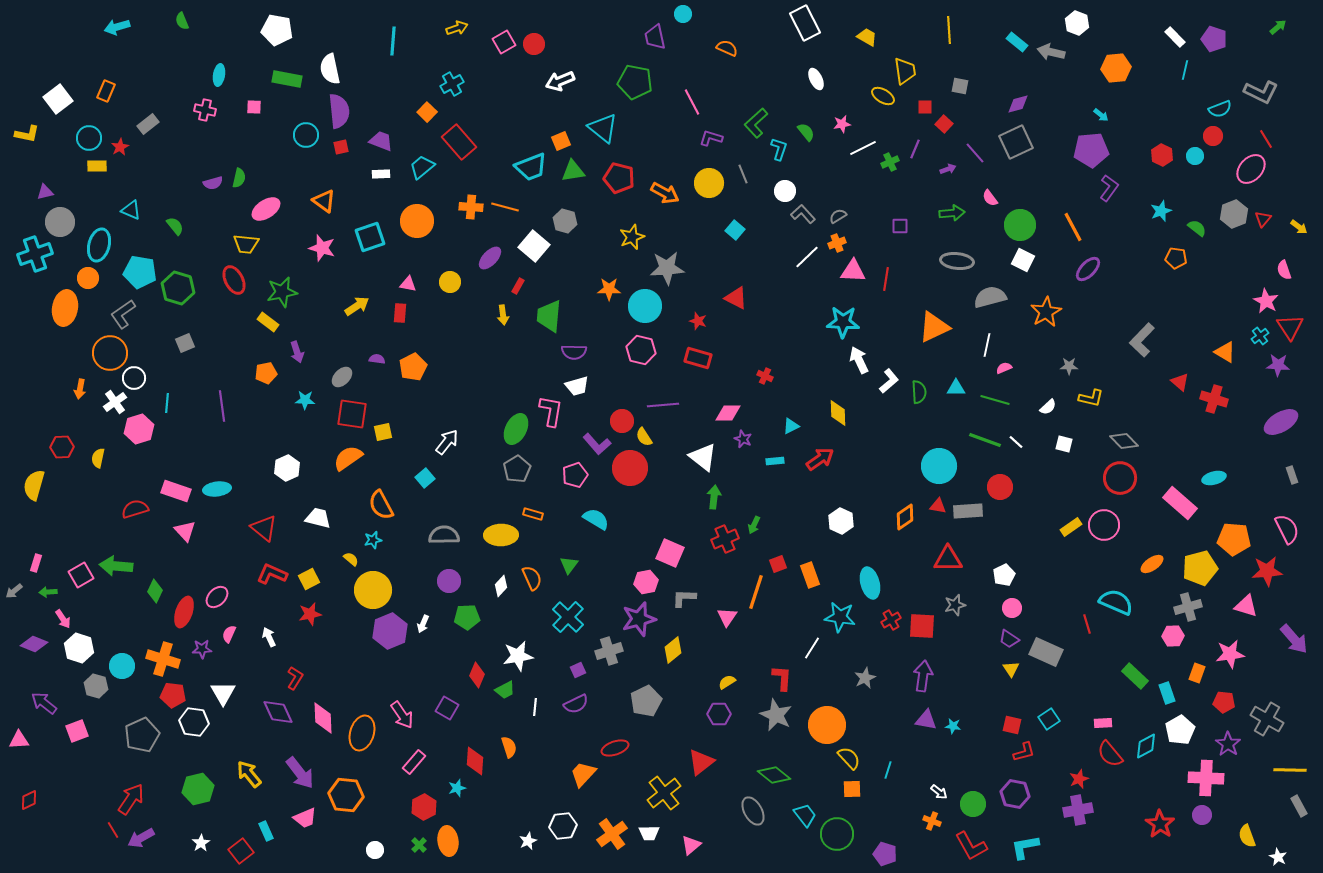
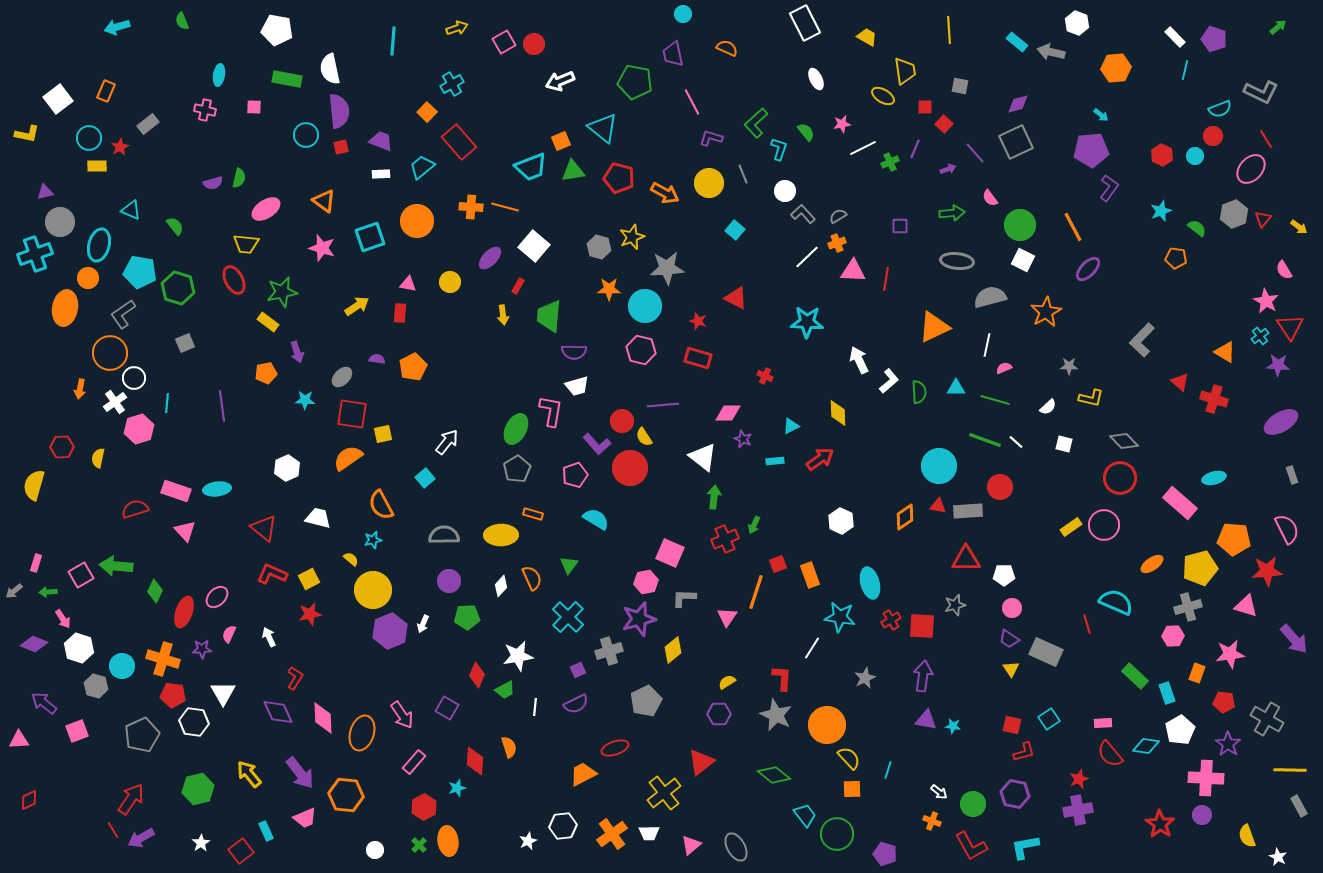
purple trapezoid at (655, 37): moved 18 px right, 17 px down
gray hexagon at (565, 221): moved 34 px right, 26 px down
pink semicircle at (1284, 270): rotated 12 degrees counterclockwise
cyan star at (843, 322): moved 36 px left
yellow square at (383, 432): moved 2 px down
red triangle at (948, 559): moved 18 px right
white pentagon at (1004, 575): rotated 25 degrees clockwise
cyan diamond at (1146, 746): rotated 36 degrees clockwise
orange trapezoid at (583, 774): rotated 20 degrees clockwise
gray ellipse at (753, 811): moved 17 px left, 36 px down
